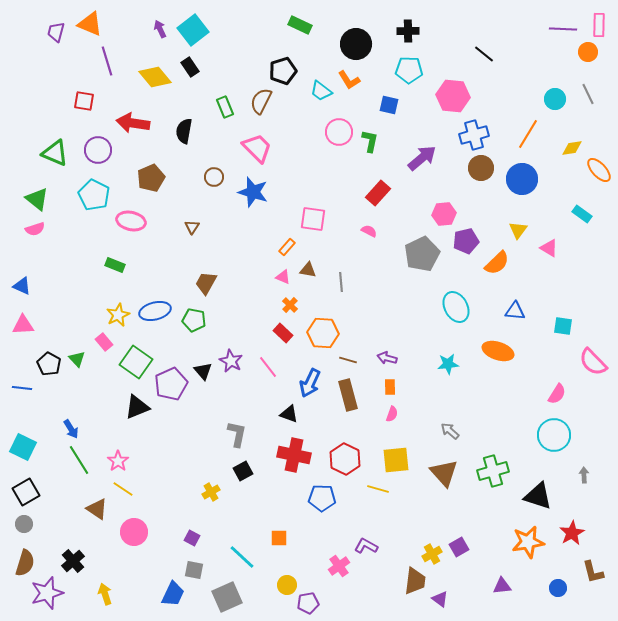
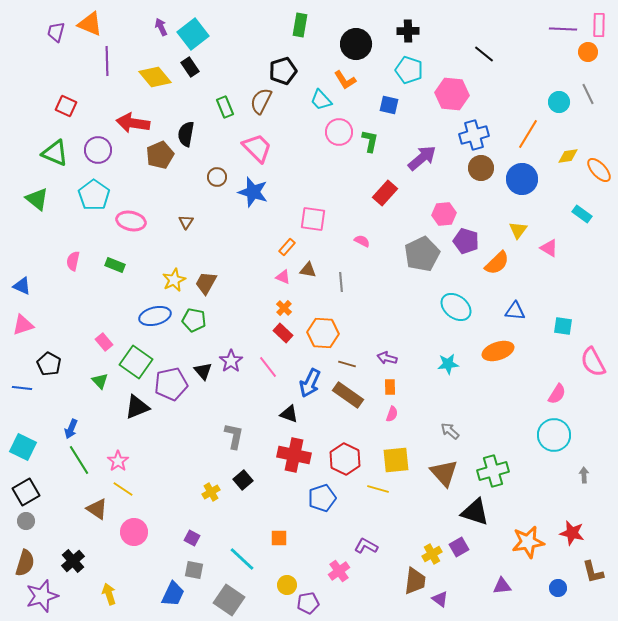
green rectangle at (300, 25): rotated 75 degrees clockwise
purple arrow at (160, 29): moved 1 px right, 2 px up
cyan square at (193, 30): moved 4 px down
purple line at (107, 61): rotated 16 degrees clockwise
cyan pentagon at (409, 70): rotated 16 degrees clockwise
orange L-shape at (349, 80): moved 4 px left
cyan trapezoid at (321, 91): moved 9 px down; rotated 10 degrees clockwise
pink hexagon at (453, 96): moved 1 px left, 2 px up
cyan circle at (555, 99): moved 4 px right, 3 px down
red square at (84, 101): moved 18 px left, 5 px down; rotated 15 degrees clockwise
black semicircle at (184, 131): moved 2 px right, 3 px down
yellow diamond at (572, 148): moved 4 px left, 8 px down
brown circle at (214, 177): moved 3 px right
brown pentagon at (151, 178): moved 9 px right, 23 px up
red rectangle at (378, 193): moved 7 px right
cyan pentagon at (94, 195): rotated 8 degrees clockwise
brown triangle at (192, 227): moved 6 px left, 5 px up
pink semicircle at (35, 229): moved 38 px right, 32 px down; rotated 120 degrees clockwise
pink semicircle at (369, 231): moved 7 px left, 10 px down
purple pentagon at (466, 241): rotated 30 degrees clockwise
orange cross at (290, 305): moved 6 px left, 3 px down
cyan ellipse at (456, 307): rotated 24 degrees counterclockwise
blue ellipse at (155, 311): moved 5 px down
yellow star at (118, 315): moved 56 px right, 35 px up
pink triangle at (23, 325): rotated 15 degrees counterclockwise
orange ellipse at (498, 351): rotated 36 degrees counterclockwise
green triangle at (77, 359): moved 23 px right, 22 px down
brown line at (348, 360): moved 1 px left, 4 px down
purple star at (231, 361): rotated 10 degrees clockwise
pink semicircle at (593, 362): rotated 16 degrees clockwise
purple pentagon at (171, 384): rotated 12 degrees clockwise
brown rectangle at (348, 395): rotated 40 degrees counterclockwise
blue arrow at (71, 429): rotated 54 degrees clockwise
gray L-shape at (237, 434): moved 3 px left, 2 px down
black square at (243, 471): moved 9 px down; rotated 12 degrees counterclockwise
black triangle at (538, 496): moved 63 px left, 16 px down
blue pentagon at (322, 498): rotated 20 degrees counterclockwise
gray circle at (24, 524): moved 2 px right, 3 px up
red star at (572, 533): rotated 30 degrees counterclockwise
cyan line at (242, 557): moved 2 px down
pink cross at (339, 566): moved 5 px down
purple star at (47, 593): moved 5 px left, 3 px down
yellow arrow at (105, 594): moved 4 px right
gray square at (227, 597): moved 2 px right, 3 px down; rotated 32 degrees counterclockwise
